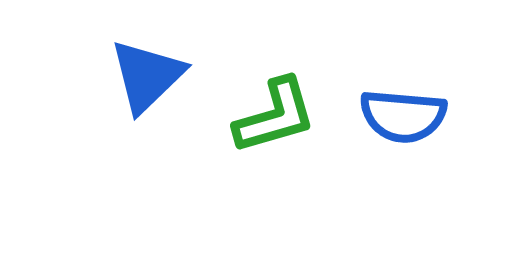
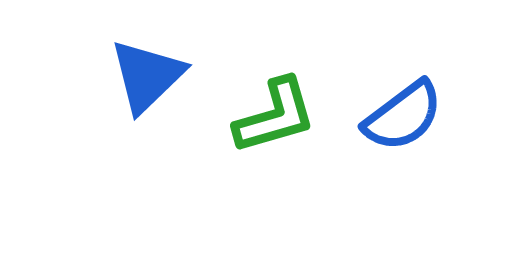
blue semicircle: rotated 42 degrees counterclockwise
